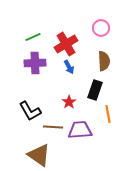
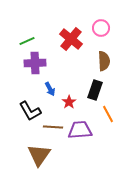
green line: moved 6 px left, 4 px down
red cross: moved 5 px right, 5 px up; rotated 20 degrees counterclockwise
blue arrow: moved 19 px left, 22 px down
orange line: rotated 18 degrees counterclockwise
brown triangle: rotated 30 degrees clockwise
